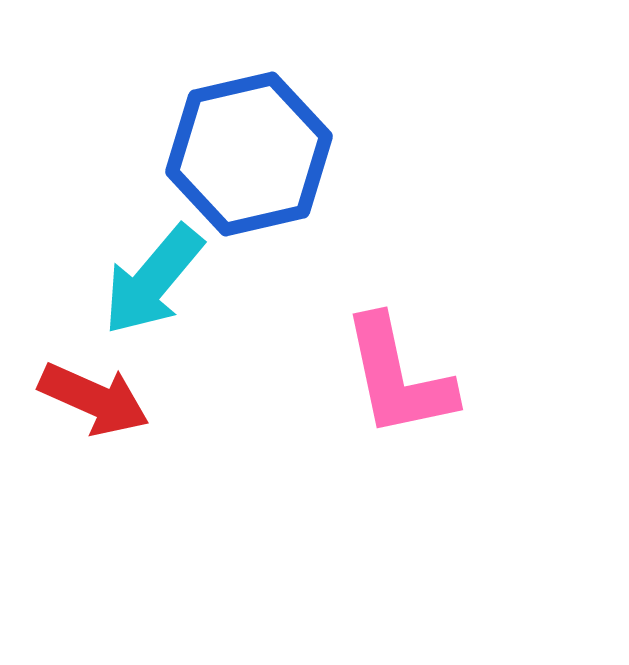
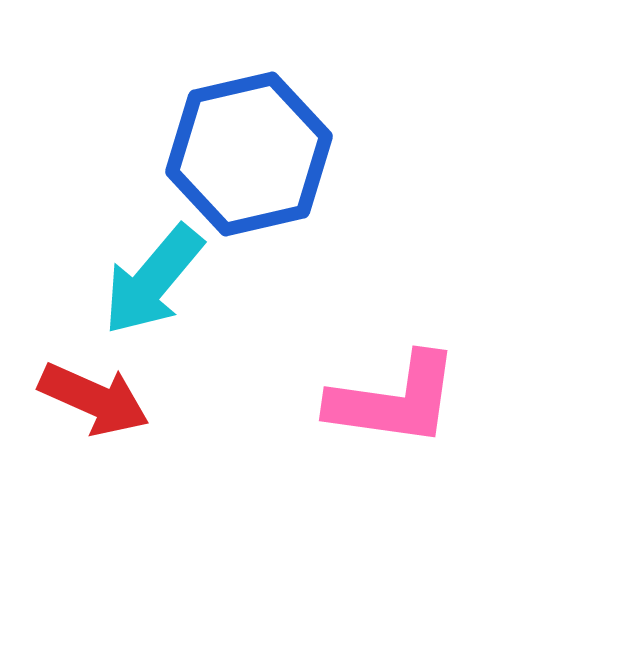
pink L-shape: moved 4 px left, 23 px down; rotated 70 degrees counterclockwise
